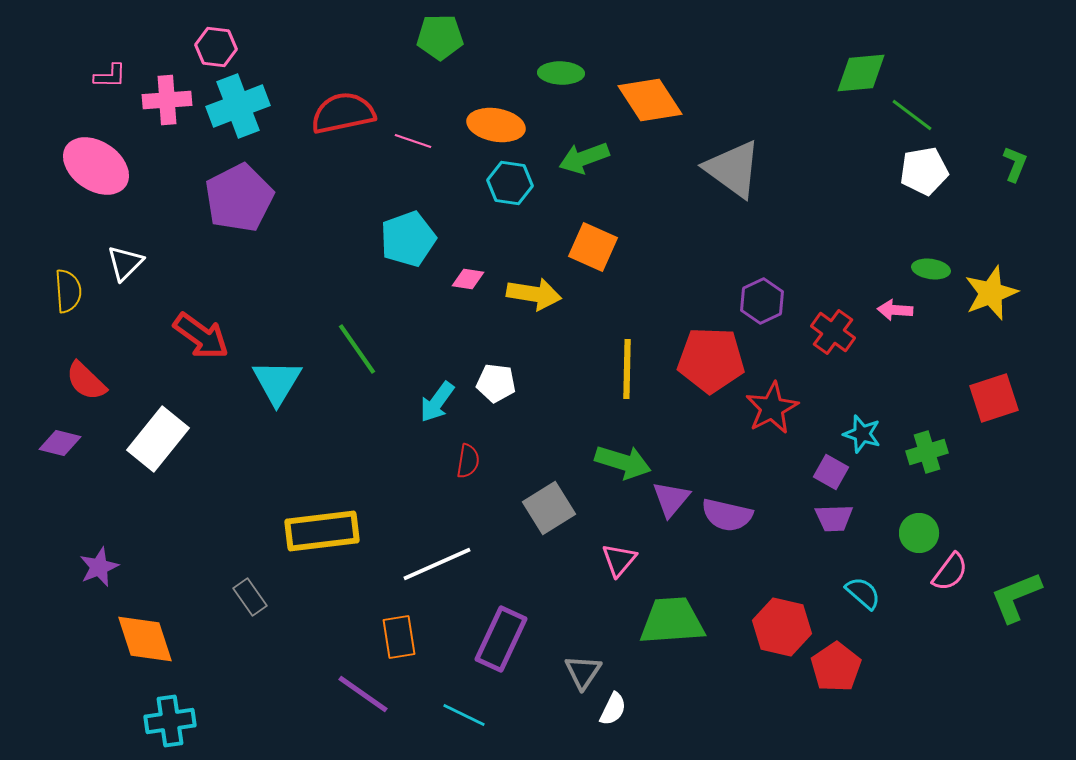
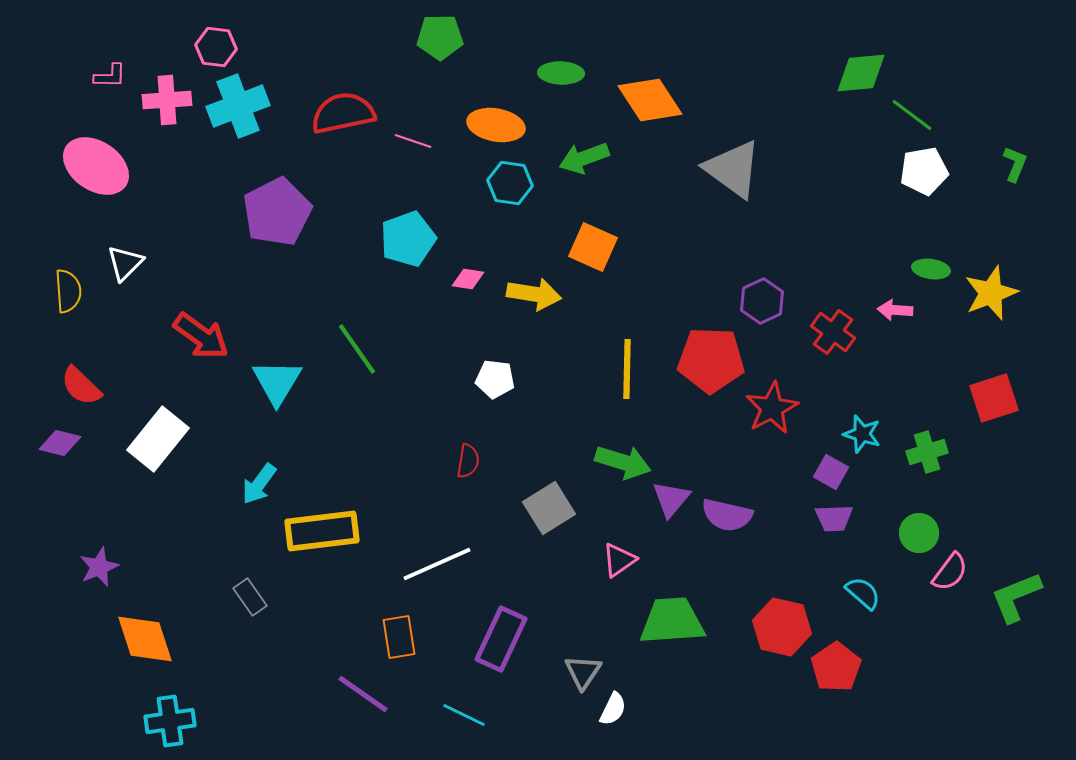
purple pentagon at (239, 198): moved 38 px right, 14 px down
red semicircle at (86, 381): moved 5 px left, 5 px down
white pentagon at (496, 383): moved 1 px left, 4 px up
cyan arrow at (437, 402): moved 178 px left, 82 px down
pink triangle at (619, 560): rotated 15 degrees clockwise
